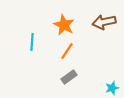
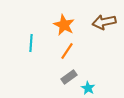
cyan line: moved 1 px left, 1 px down
cyan star: moved 24 px left; rotated 24 degrees counterclockwise
